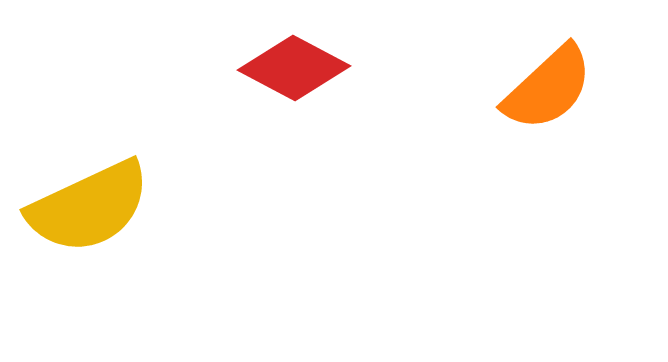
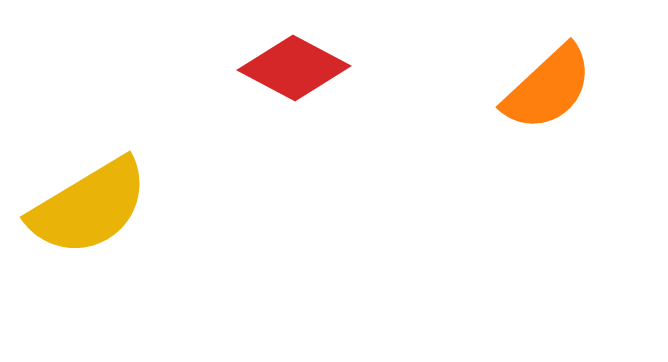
yellow semicircle: rotated 6 degrees counterclockwise
